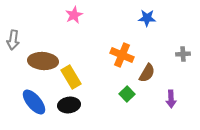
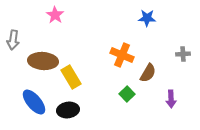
pink star: moved 19 px left; rotated 12 degrees counterclockwise
brown semicircle: moved 1 px right
black ellipse: moved 1 px left, 5 px down
